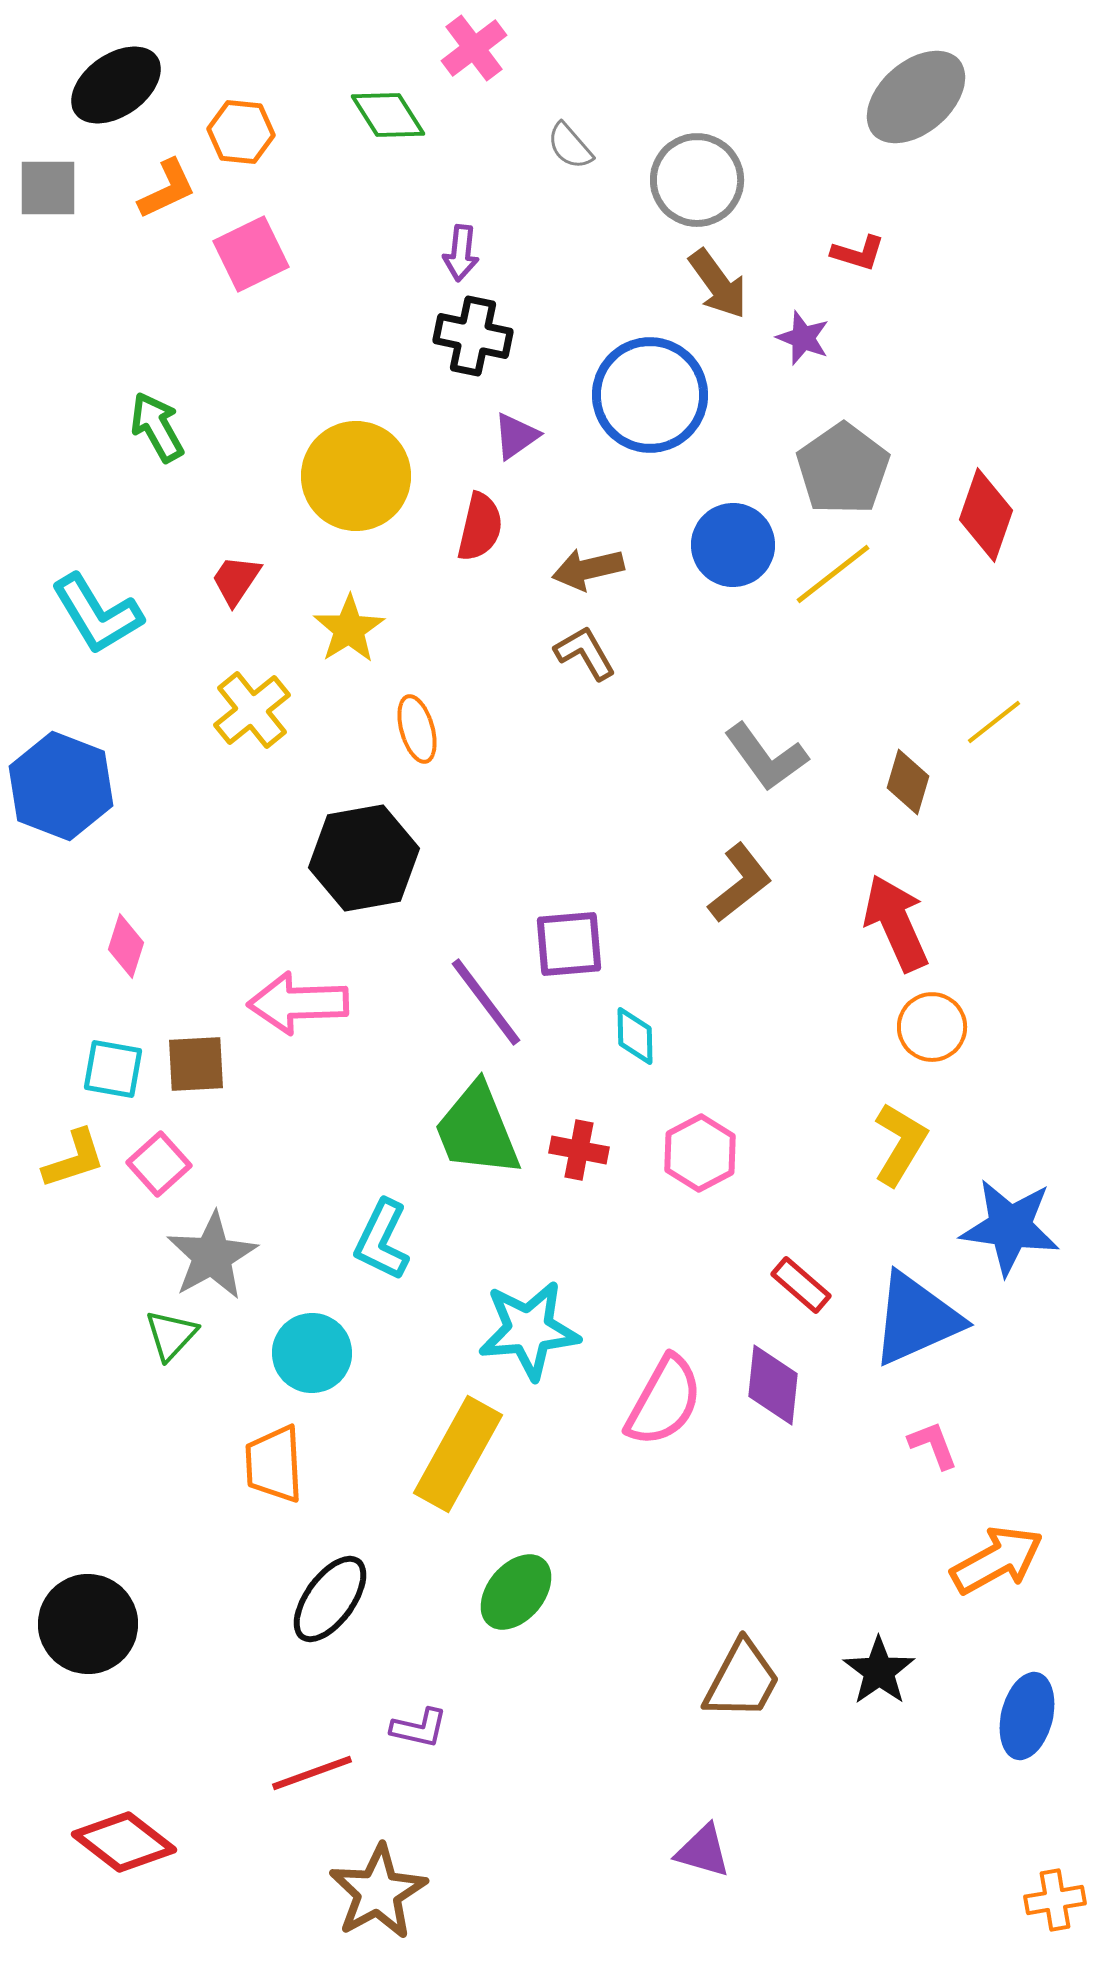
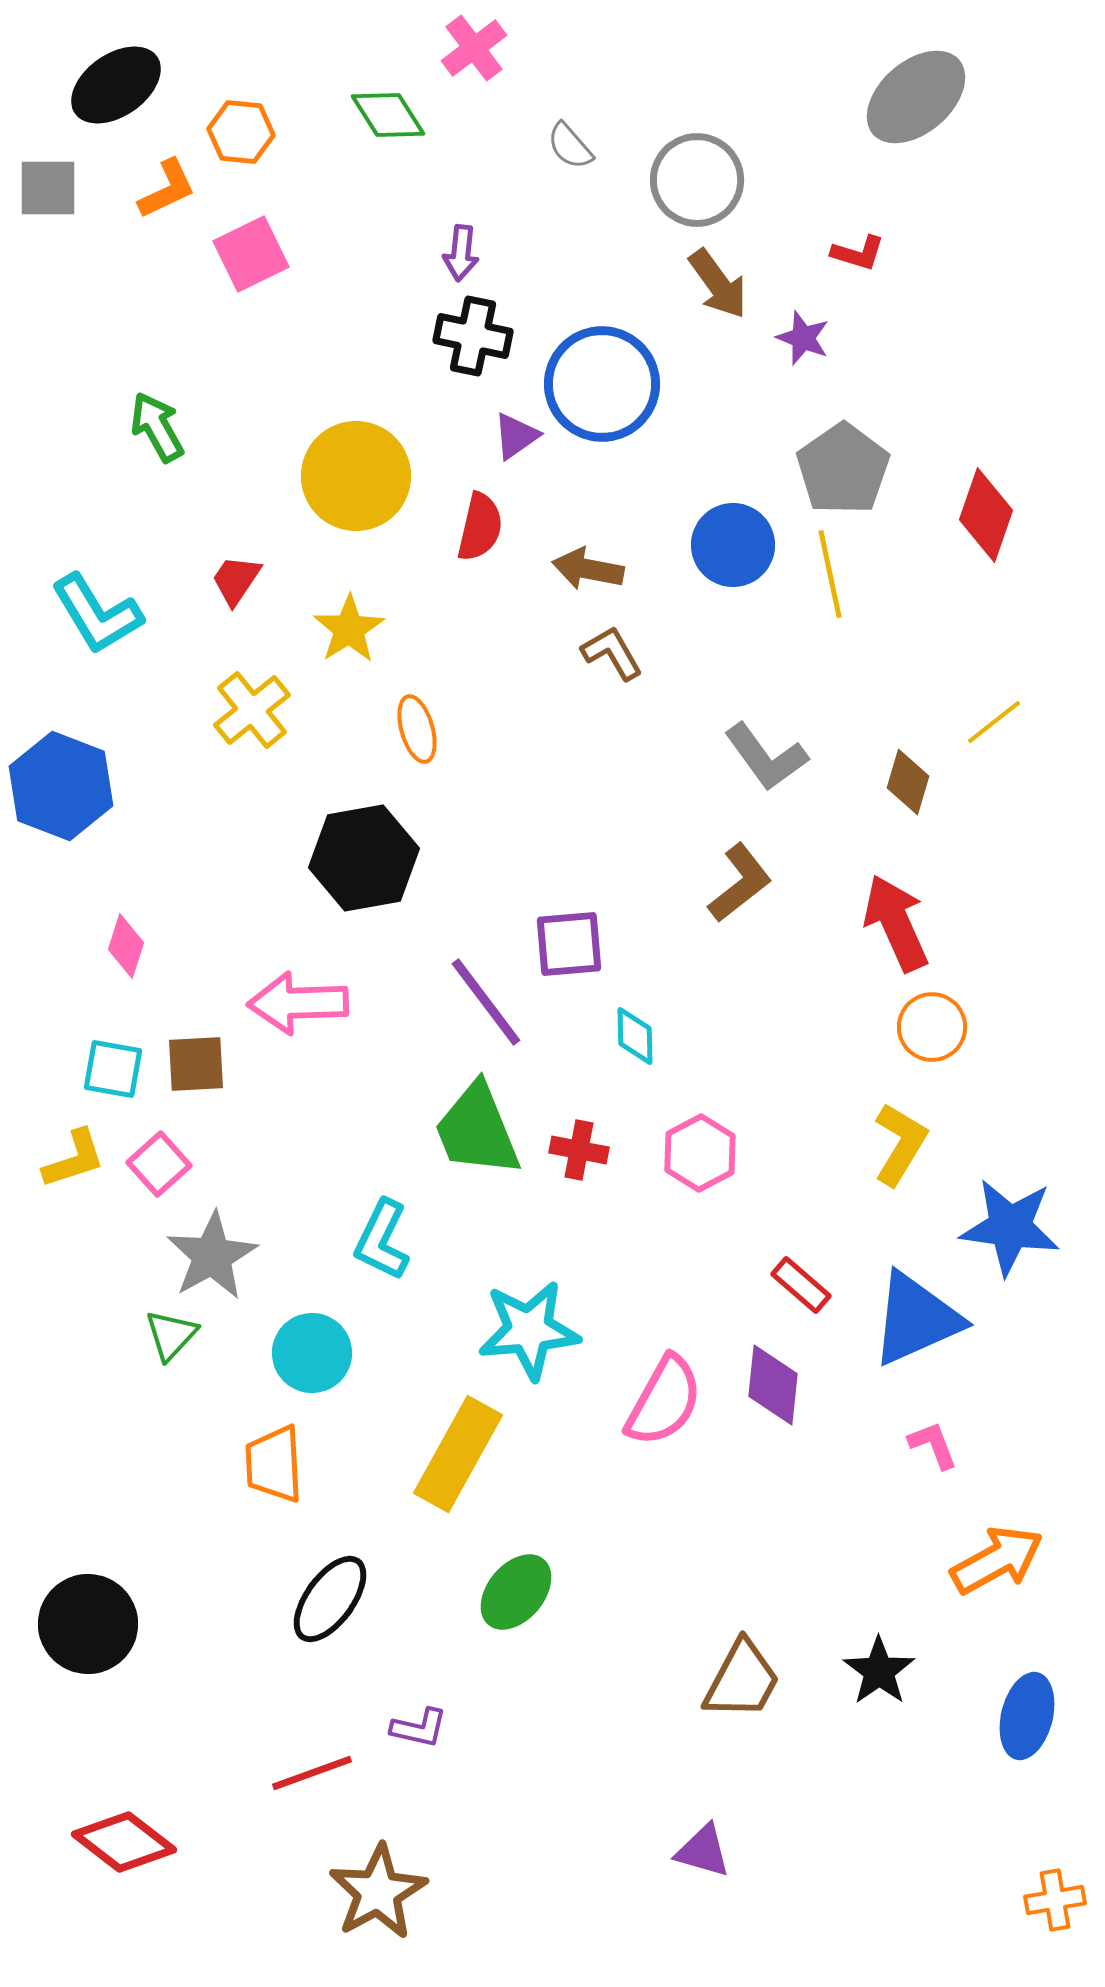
blue circle at (650, 395): moved 48 px left, 11 px up
brown arrow at (588, 569): rotated 24 degrees clockwise
yellow line at (833, 574): moved 3 px left; rotated 64 degrees counterclockwise
brown L-shape at (585, 653): moved 27 px right
